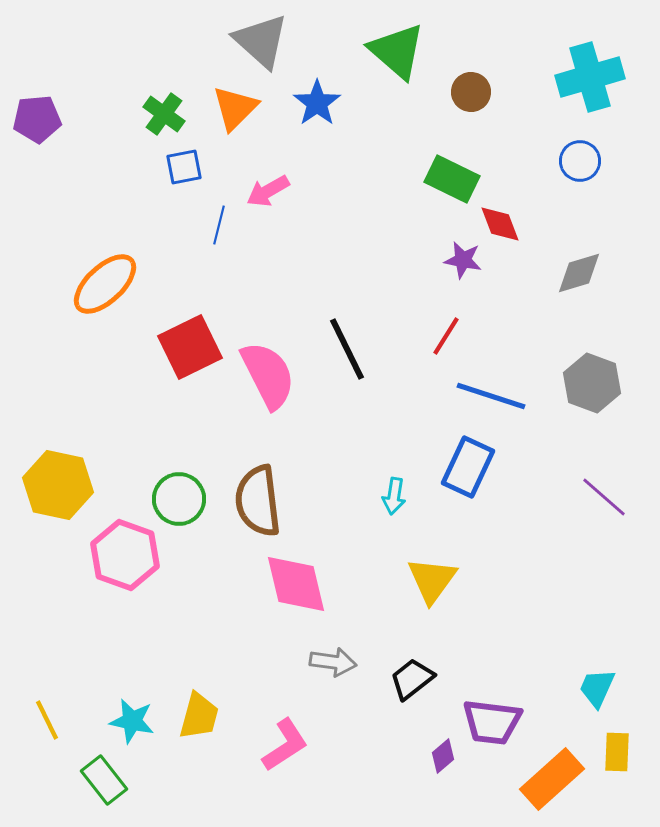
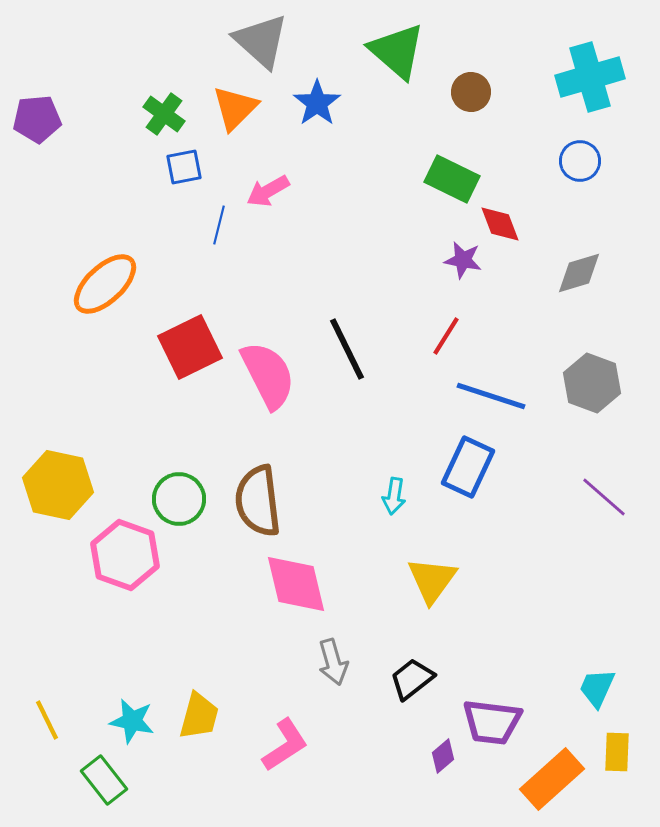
gray arrow at (333, 662): rotated 66 degrees clockwise
